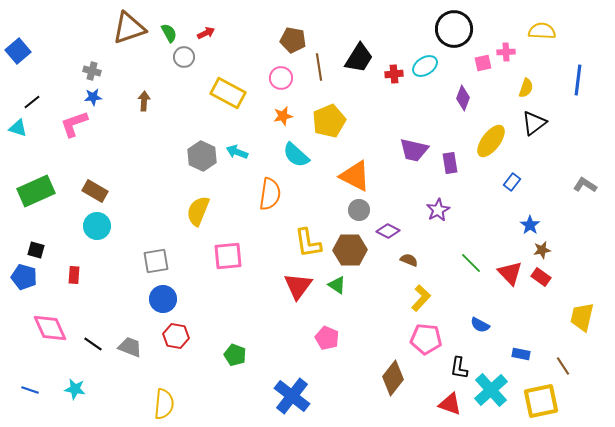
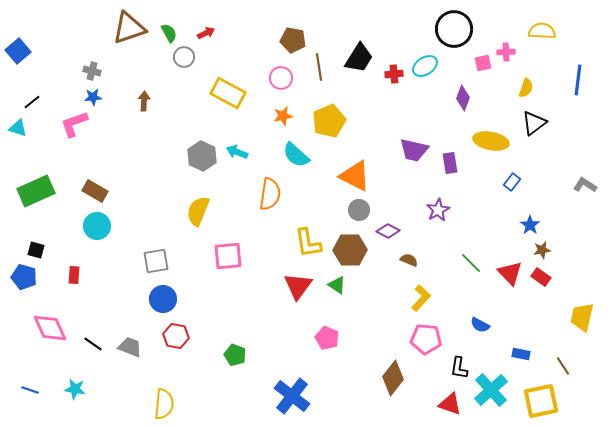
yellow ellipse at (491, 141): rotated 64 degrees clockwise
